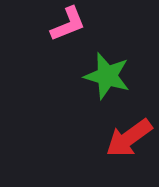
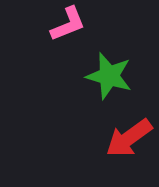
green star: moved 2 px right
